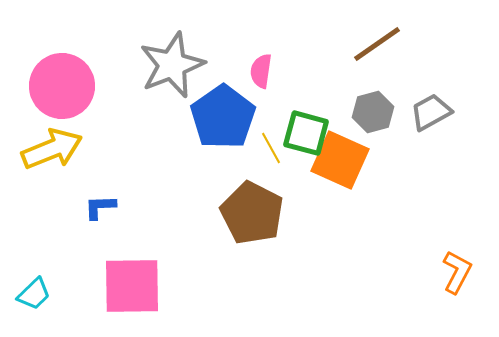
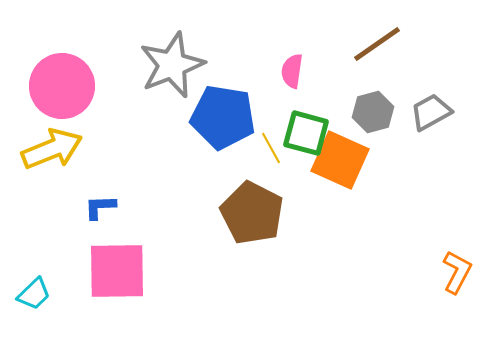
pink semicircle: moved 31 px right
blue pentagon: rotated 28 degrees counterclockwise
pink square: moved 15 px left, 15 px up
